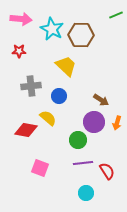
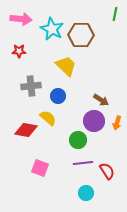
green line: moved 1 px left, 1 px up; rotated 56 degrees counterclockwise
blue circle: moved 1 px left
purple circle: moved 1 px up
